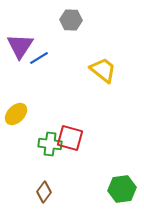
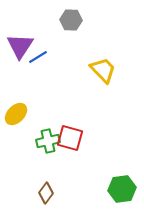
blue line: moved 1 px left, 1 px up
yellow trapezoid: rotated 8 degrees clockwise
green cross: moved 2 px left, 3 px up; rotated 20 degrees counterclockwise
brown diamond: moved 2 px right, 1 px down
